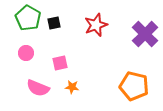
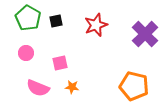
black square: moved 2 px right, 2 px up
